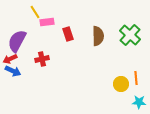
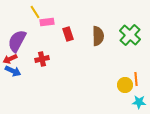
orange line: moved 1 px down
yellow circle: moved 4 px right, 1 px down
